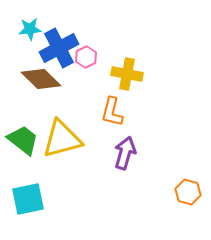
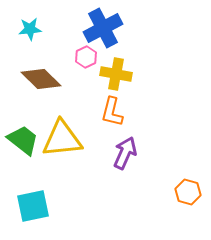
blue cross: moved 44 px right, 20 px up
yellow cross: moved 11 px left
yellow triangle: rotated 9 degrees clockwise
purple arrow: rotated 8 degrees clockwise
cyan square: moved 5 px right, 7 px down
